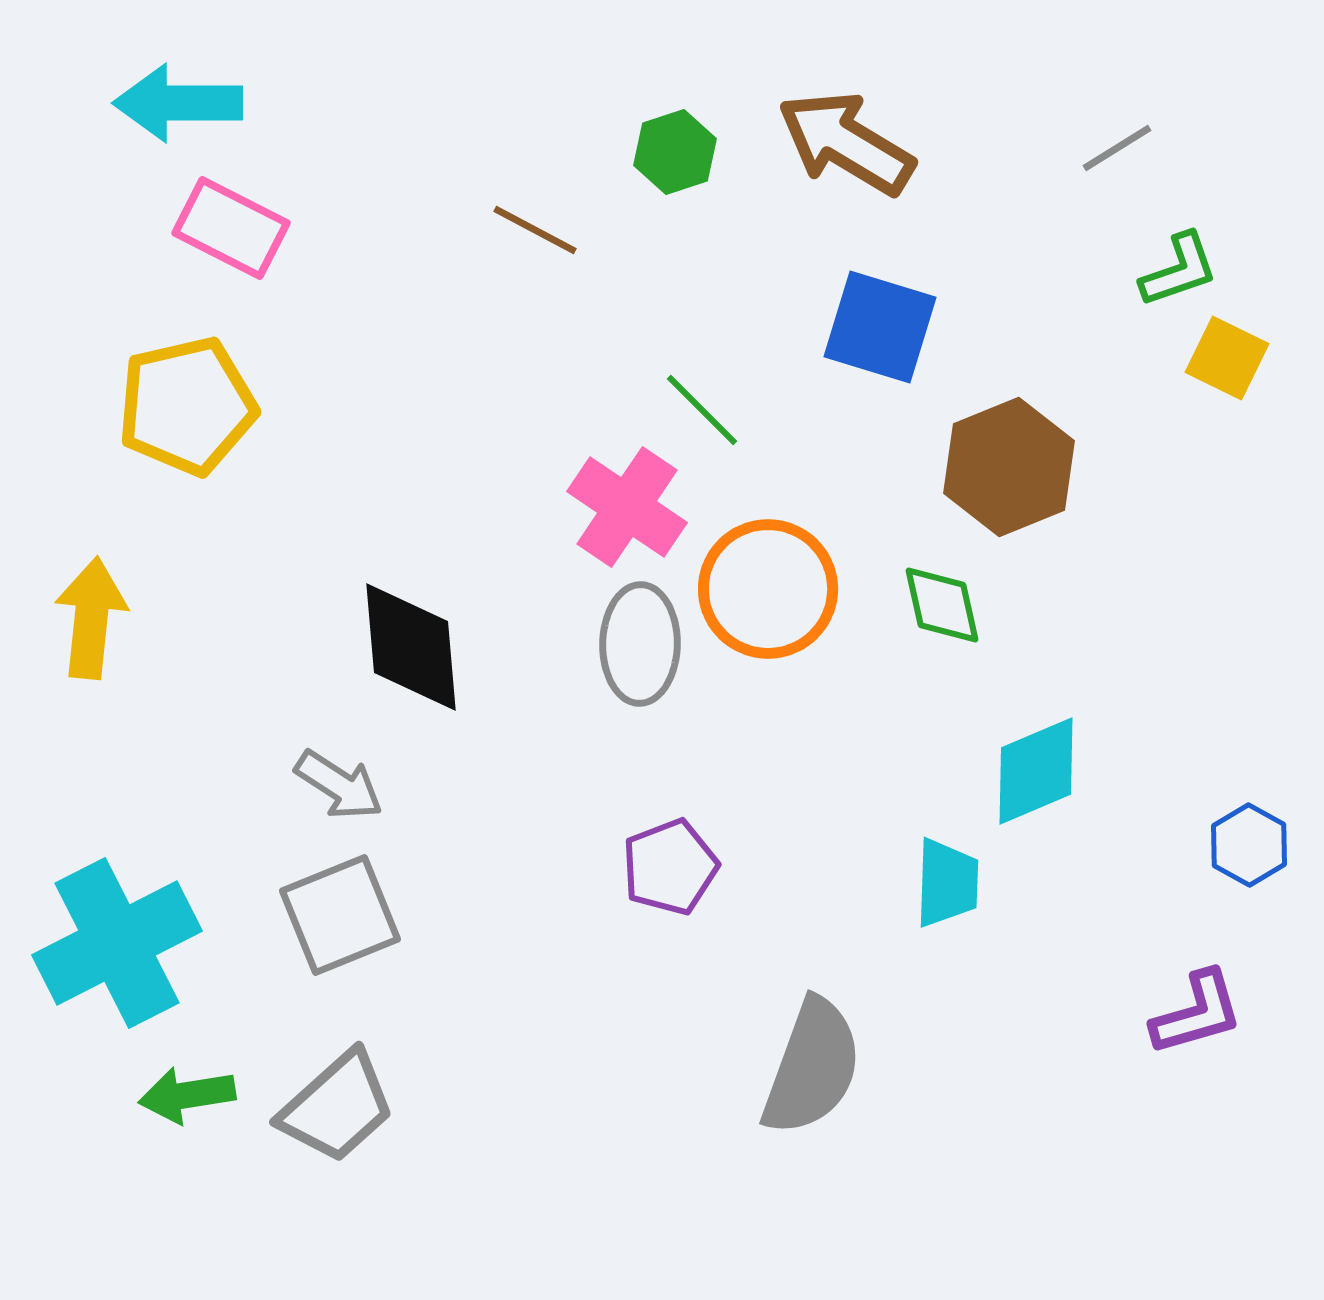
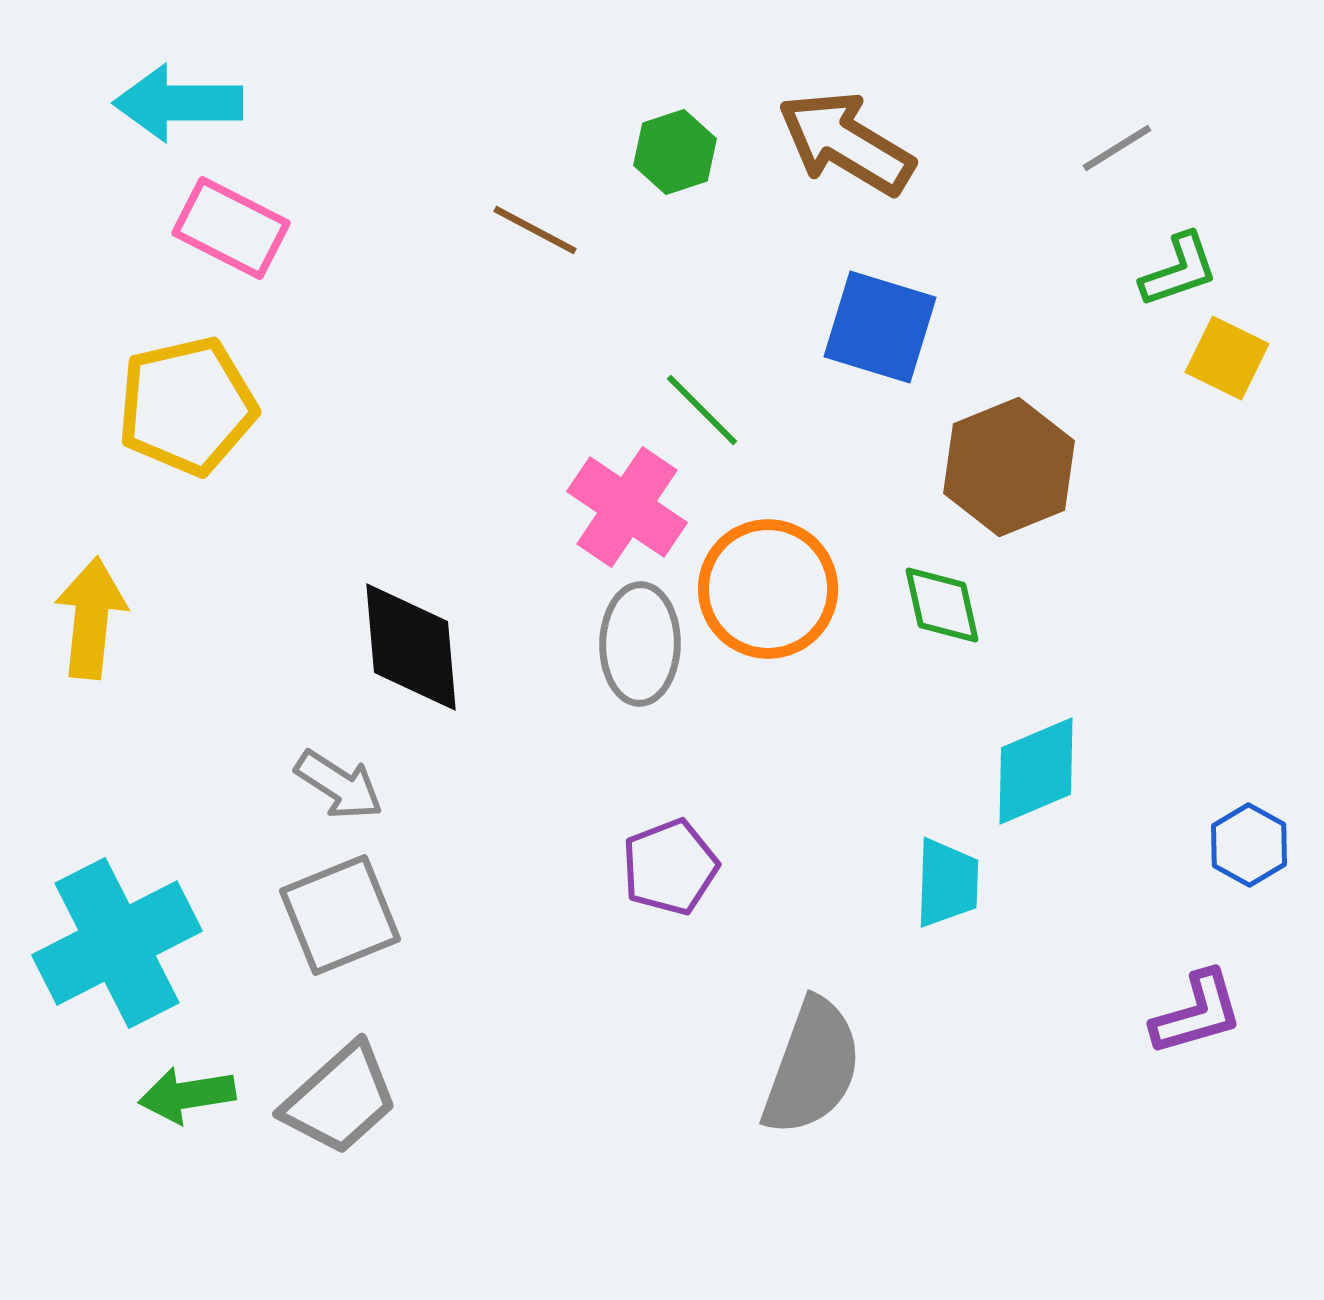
gray trapezoid: moved 3 px right, 8 px up
